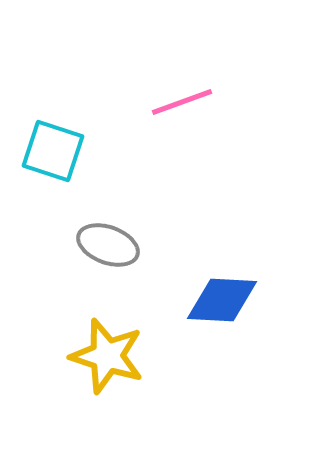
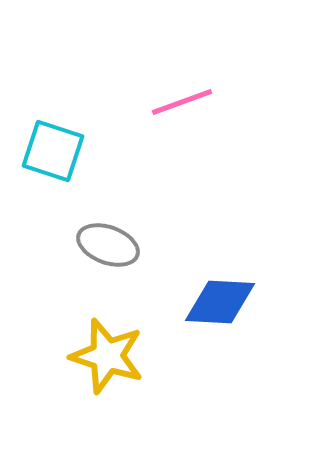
blue diamond: moved 2 px left, 2 px down
